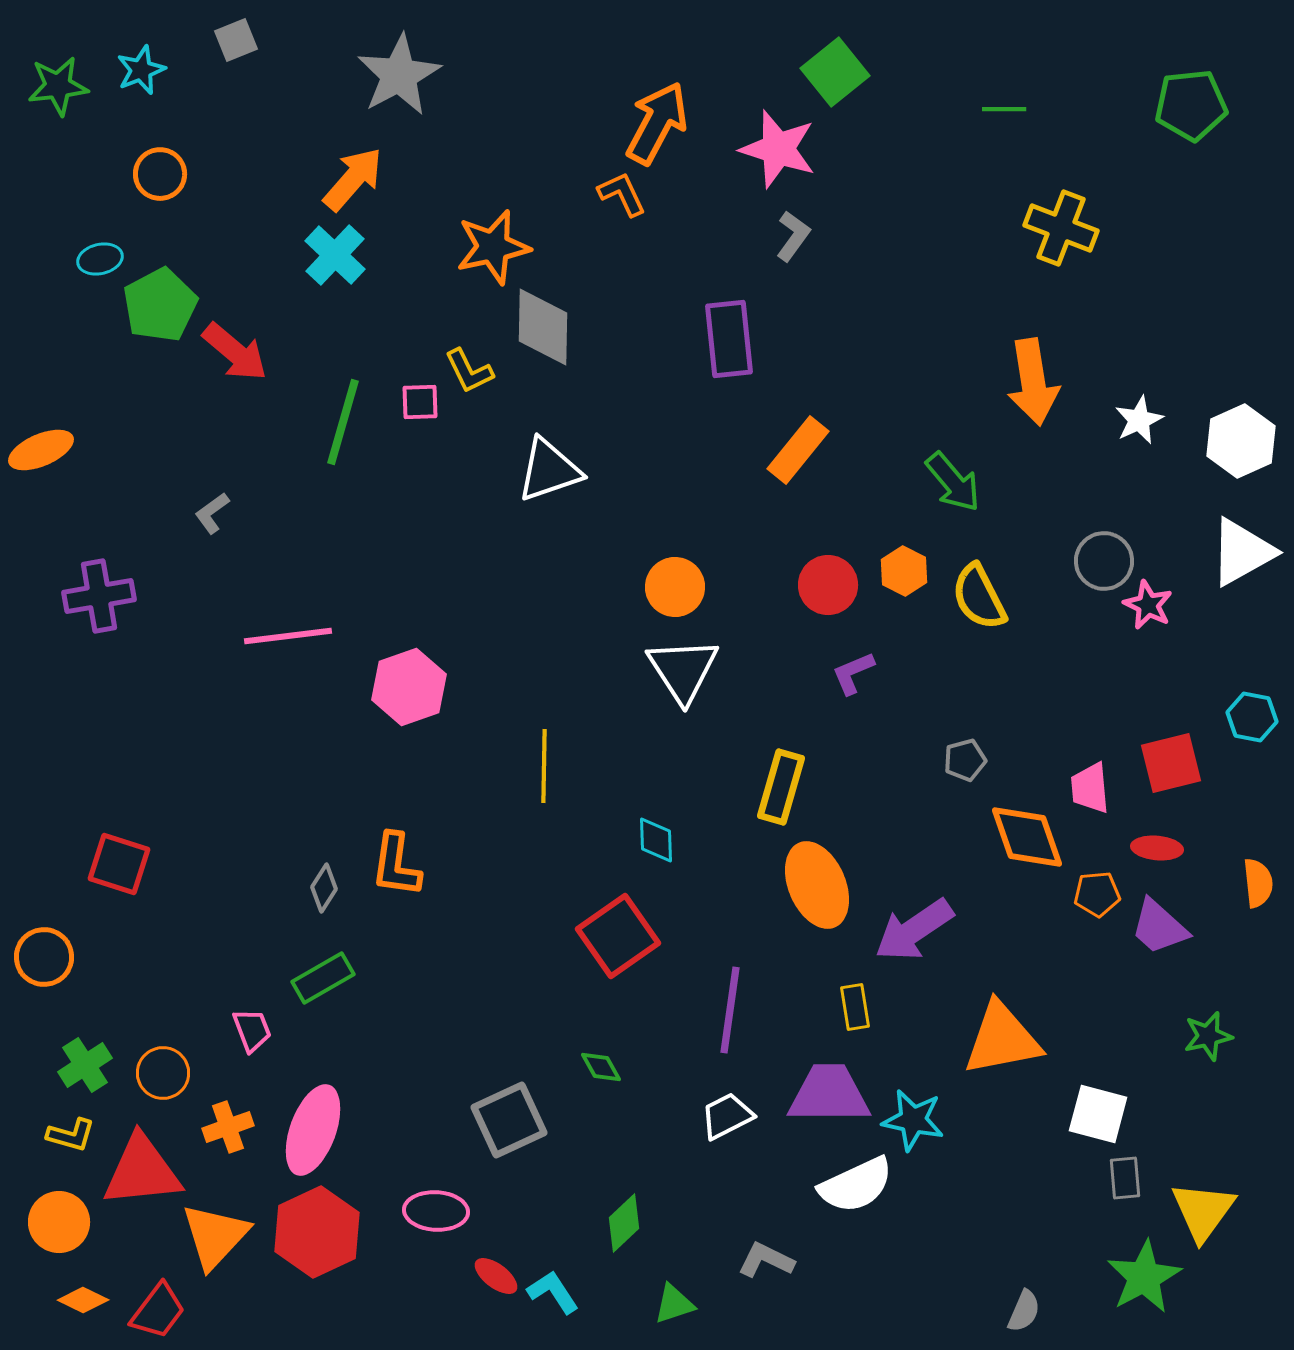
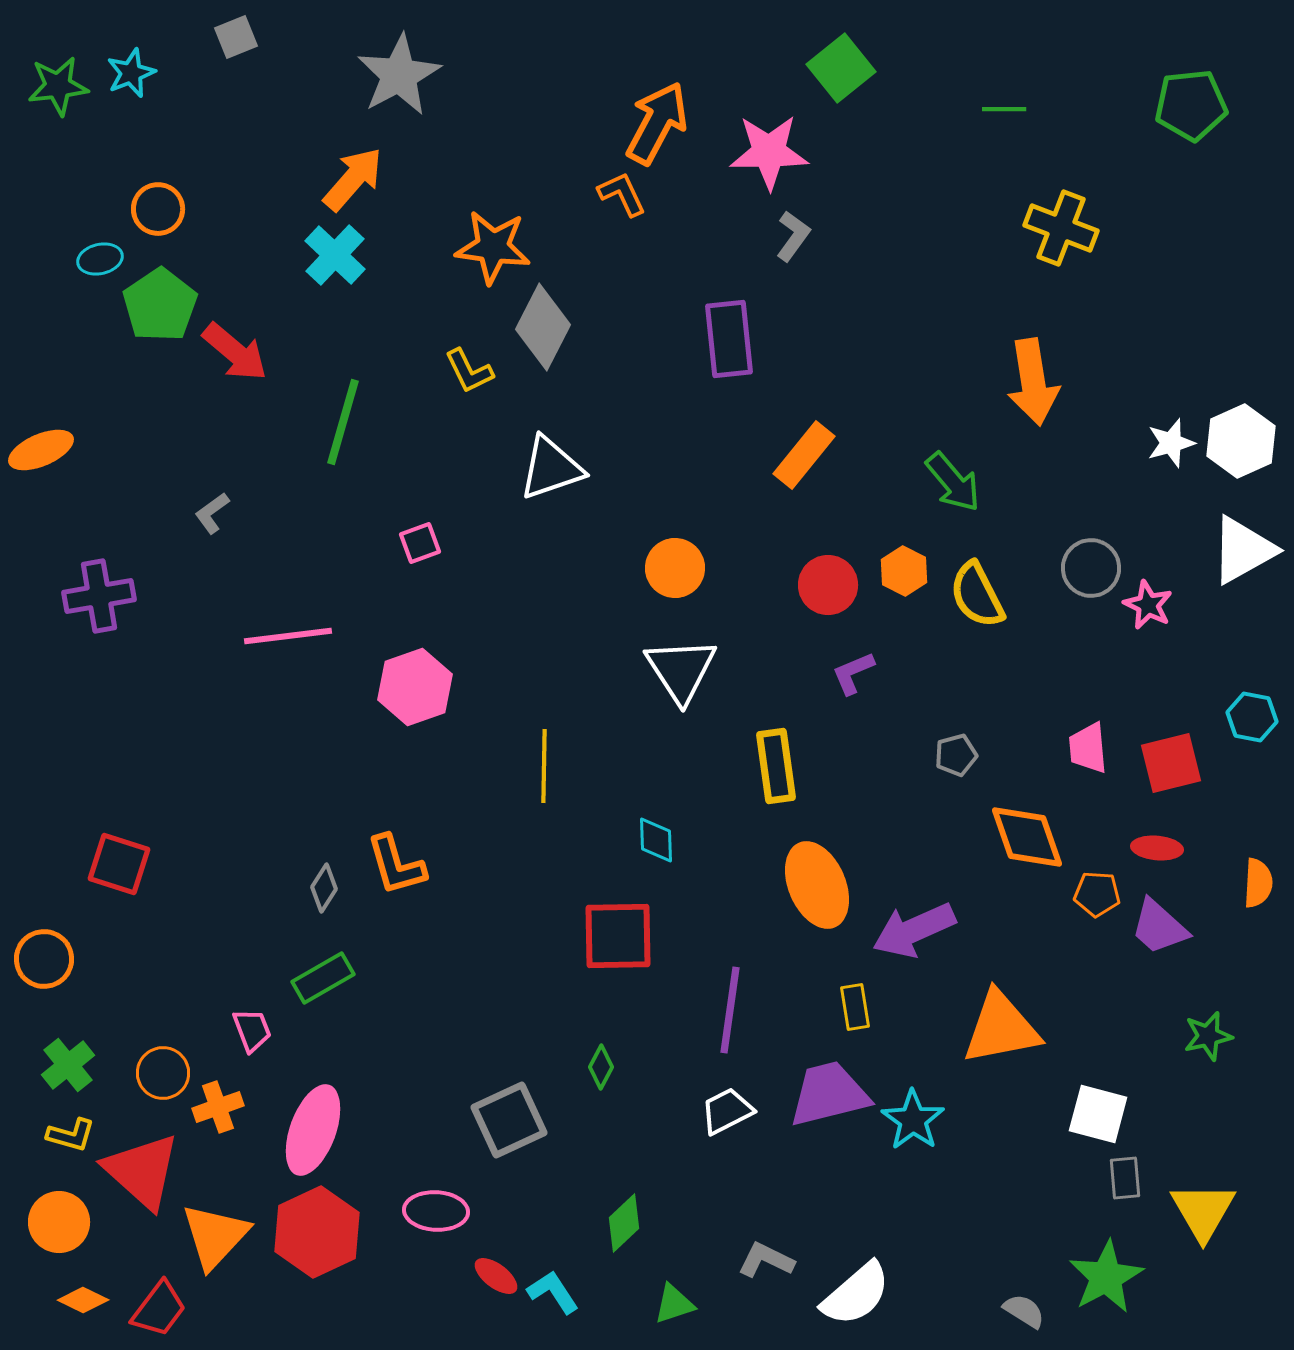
gray square at (236, 40): moved 3 px up
cyan star at (141, 70): moved 10 px left, 3 px down
green square at (835, 72): moved 6 px right, 4 px up
pink star at (778, 149): moved 9 px left, 3 px down; rotated 18 degrees counterclockwise
orange circle at (160, 174): moved 2 px left, 35 px down
orange star at (493, 247): rotated 20 degrees clockwise
green pentagon at (160, 305): rotated 6 degrees counterclockwise
gray diamond at (543, 327): rotated 26 degrees clockwise
pink square at (420, 402): moved 141 px down; rotated 18 degrees counterclockwise
white star at (1139, 420): moved 32 px right, 23 px down; rotated 9 degrees clockwise
orange rectangle at (798, 450): moved 6 px right, 5 px down
white triangle at (549, 470): moved 2 px right, 2 px up
white triangle at (1242, 552): moved 1 px right, 2 px up
gray circle at (1104, 561): moved 13 px left, 7 px down
orange circle at (675, 587): moved 19 px up
yellow semicircle at (979, 597): moved 2 px left, 2 px up
white triangle at (683, 670): moved 2 px left
pink hexagon at (409, 687): moved 6 px right
gray pentagon at (965, 760): moved 9 px left, 5 px up
yellow rectangle at (781, 787): moved 5 px left, 21 px up; rotated 24 degrees counterclockwise
pink trapezoid at (1090, 788): moved 2 px left, 40 px up
orange L-shape at (396, 865): rotated 24 degrees counterclockwise
orange semicircle at (1258, 883): rotated 9 degrees clockwise
orange pentagon at (1097, 894): rotated 9 degrees clockwise
purple arrow at (914, 930): rotated 10 degrees clockwise
red square at (618, 936): rotated 34 degrees clockwise
orange circle at (44, 957): moved 2 px down
orange triangle at (1002, 1039): moved 1 px left, 11 px up
green cross at (85, 1065): moved 17 px left; rotated 6 degrees counterclockwise
green diamond at (601, 1067): rotated 57 degrees clockwise
purple trapezoid at (829, 1094): rotated 14 degrees counterclockwise
white trapezoid at (727, 1116): moved 5 px up
cyan star at (913, 1120): rotated 24 degrees clockwise
orange cross at (228, 1127): moved 10 px left, 20 px up
red triangle at (142, 1171): rotated 48 degrees clockwise
white semicircle at (856, 1185): moved 109 px down; rotated 16 degrees counterclockwise
yellow triangle at (1203, 1211): rotated 6 degrees counterclockwise
green star at (1144, 1277): moved 38 px left
red trapezoid at (158, 1311): moved 1 px right, 2 px up
gray semicircle at (1024, 1311): rotated 81 degrees counterclockwise
